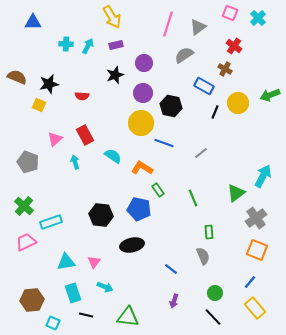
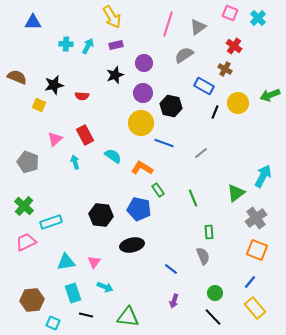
black star at (49, 84): moved 5 px right, 1 px down
